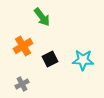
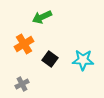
green arrow: rotated 102 degrees clockwise
orange cross: moved 1 px right, 2 px up
black square: rotated 28 degrees counterclockwise
